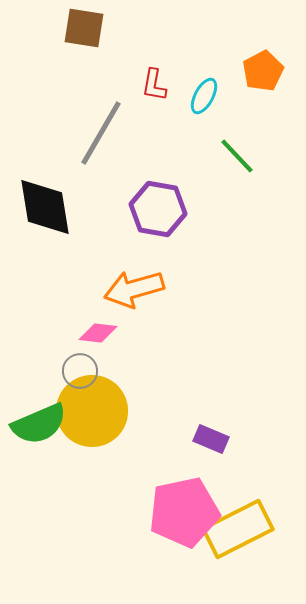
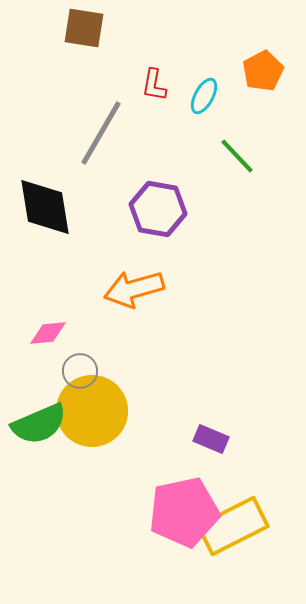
pink diamond: moved 50 px left; rotated 12 degrees counterclockwise
yellow rectangle: moved 5 px left, 3 px up
